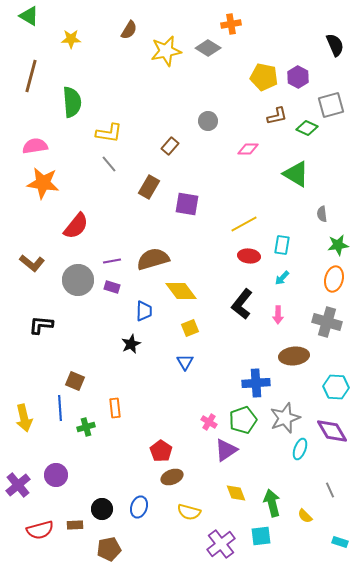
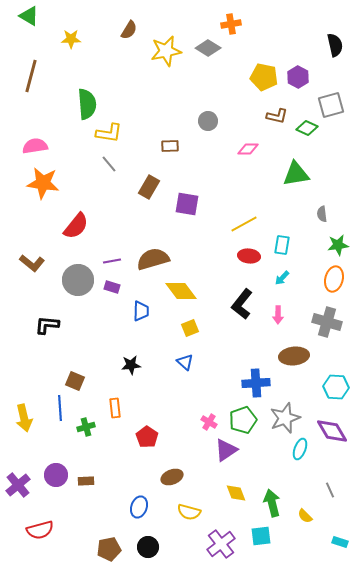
black semicircle at (335, 45): rotated 10 degrees clockwise
green semicircle at (72, 102): moved 15 px right, 2 px down
brown L-shape at (277, 116): rotated 25 degrees clockwise
brown rectangle at (170, 146): rotated 48 degrees clockwise
green triangle at (296, 174): rotated 40 degrees counterclockwise
blue trapezoid at (144, 311): moved 3 px left
black L-shape at (41, 325): moved 6 px right
black star at (131, 344): moved 21 px down; rotated 18 degrees clockwise
blue triangle at (185, 362): rotated 18 degrees counterclockwise
red pentagon at (161, 451): moved 14 px left, 14 px up
black circle at (102, 509): moved 46 px right, 38 px down
brown rectangle at (75, 525): moved 11 px right, 44 px up
